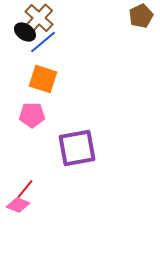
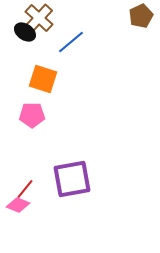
blue line: moved 28 px right
purple square: moved 5 px left, 31 px down
